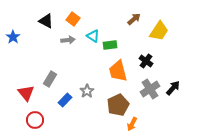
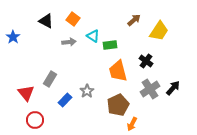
brown arrow: moved 1 px down
gray arrow: moved 1 px right, 2 px down
